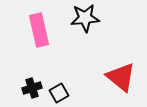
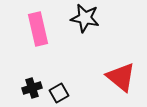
black star: rotated 16 degrees clockwise
pink rectangle: moved 1 px left, 1 px up
